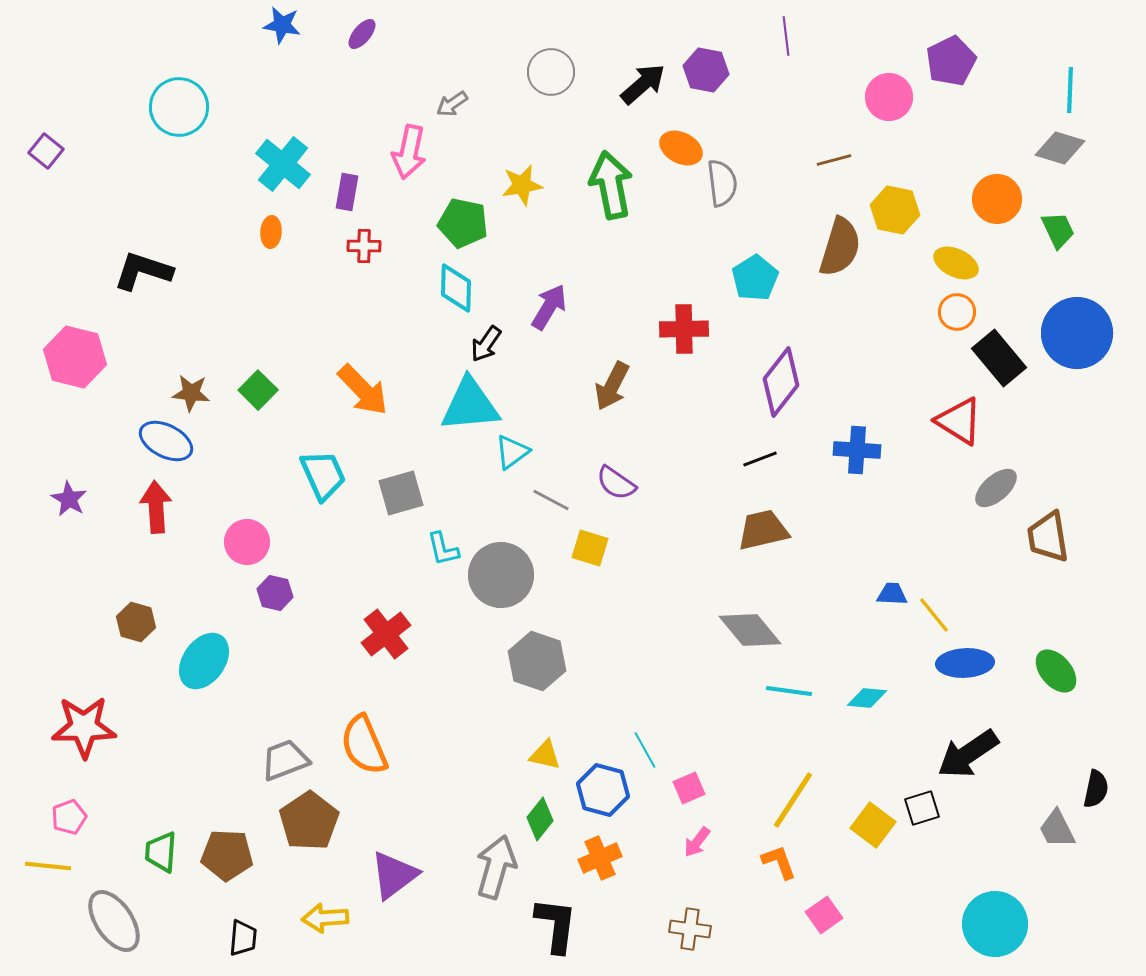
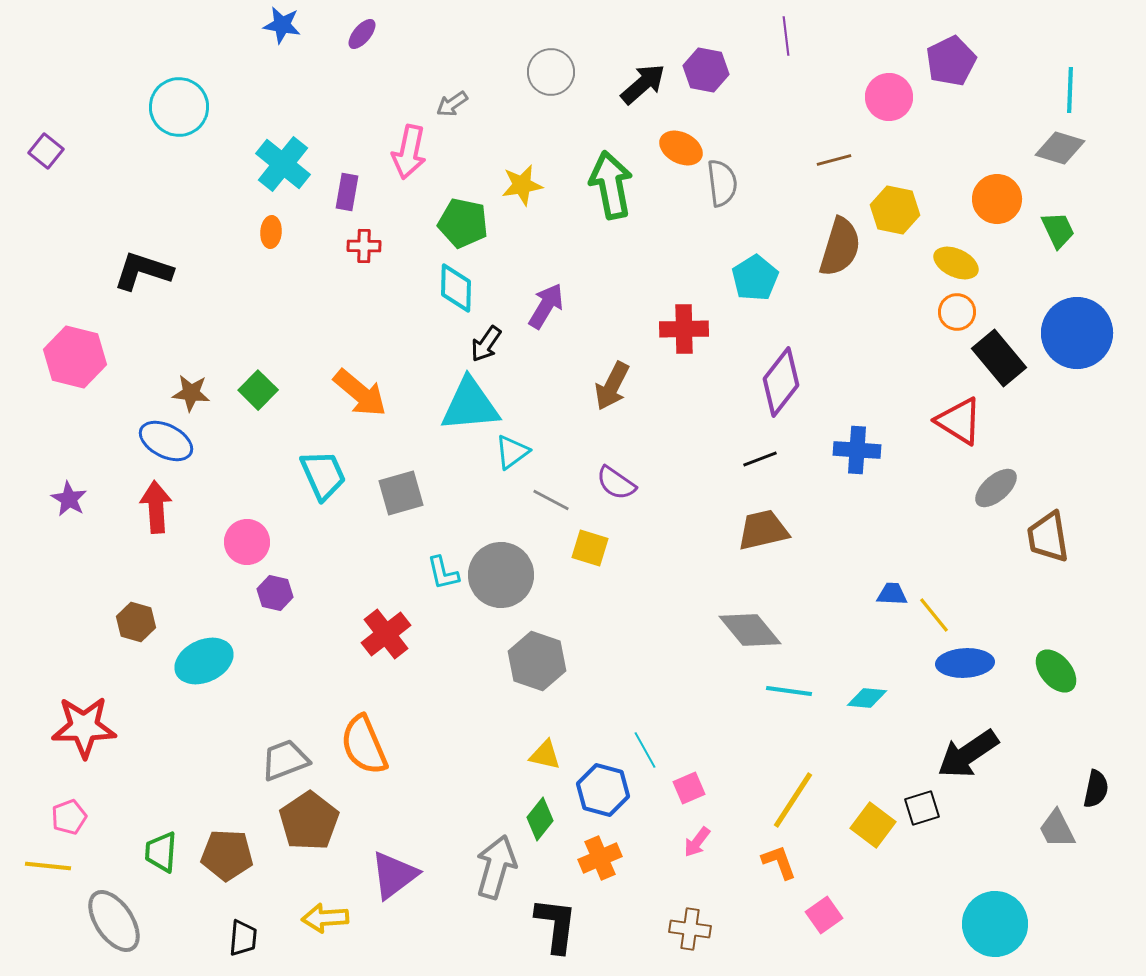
purple arrow at (549, 307): moved 3 px left, 1 px up
orange arrow at (363, 390): moved 3 px left, 3 px down; rotated 6 degrees counterclockwise
cyan L-shape at (443, 549): moved 24 px down
cyan ellipse at (204, 661): rotated 30 degrees clockwise
